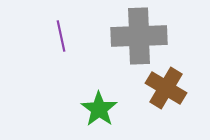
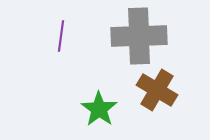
purple line: rotated 20 degrees clockwise
brown cross: moved 9 px left, 2 px down
